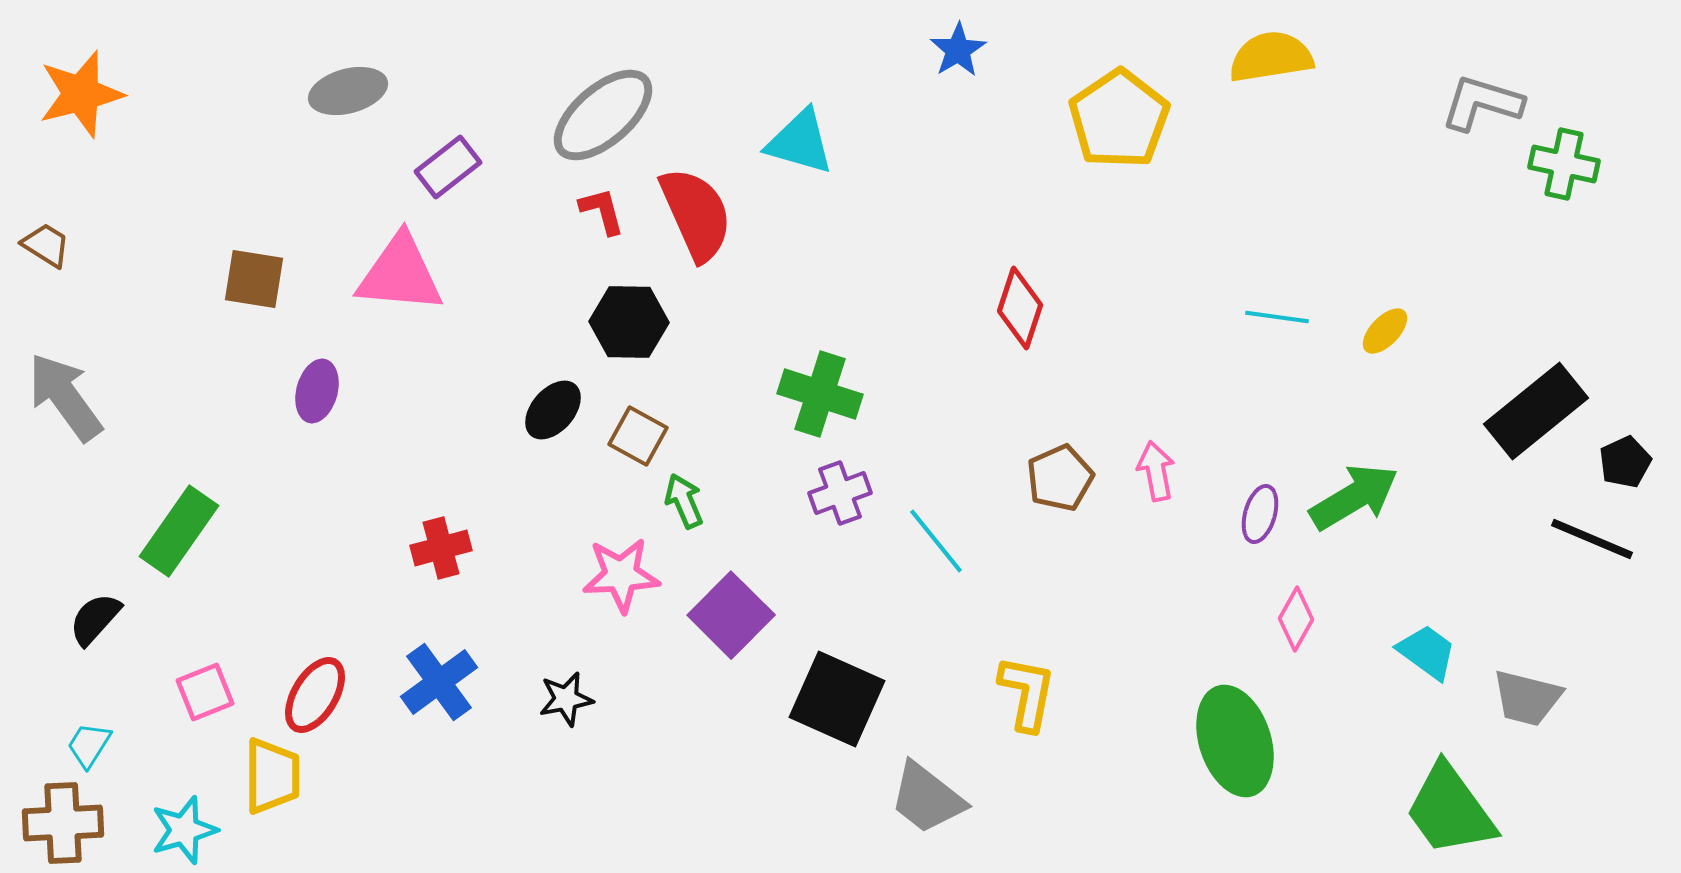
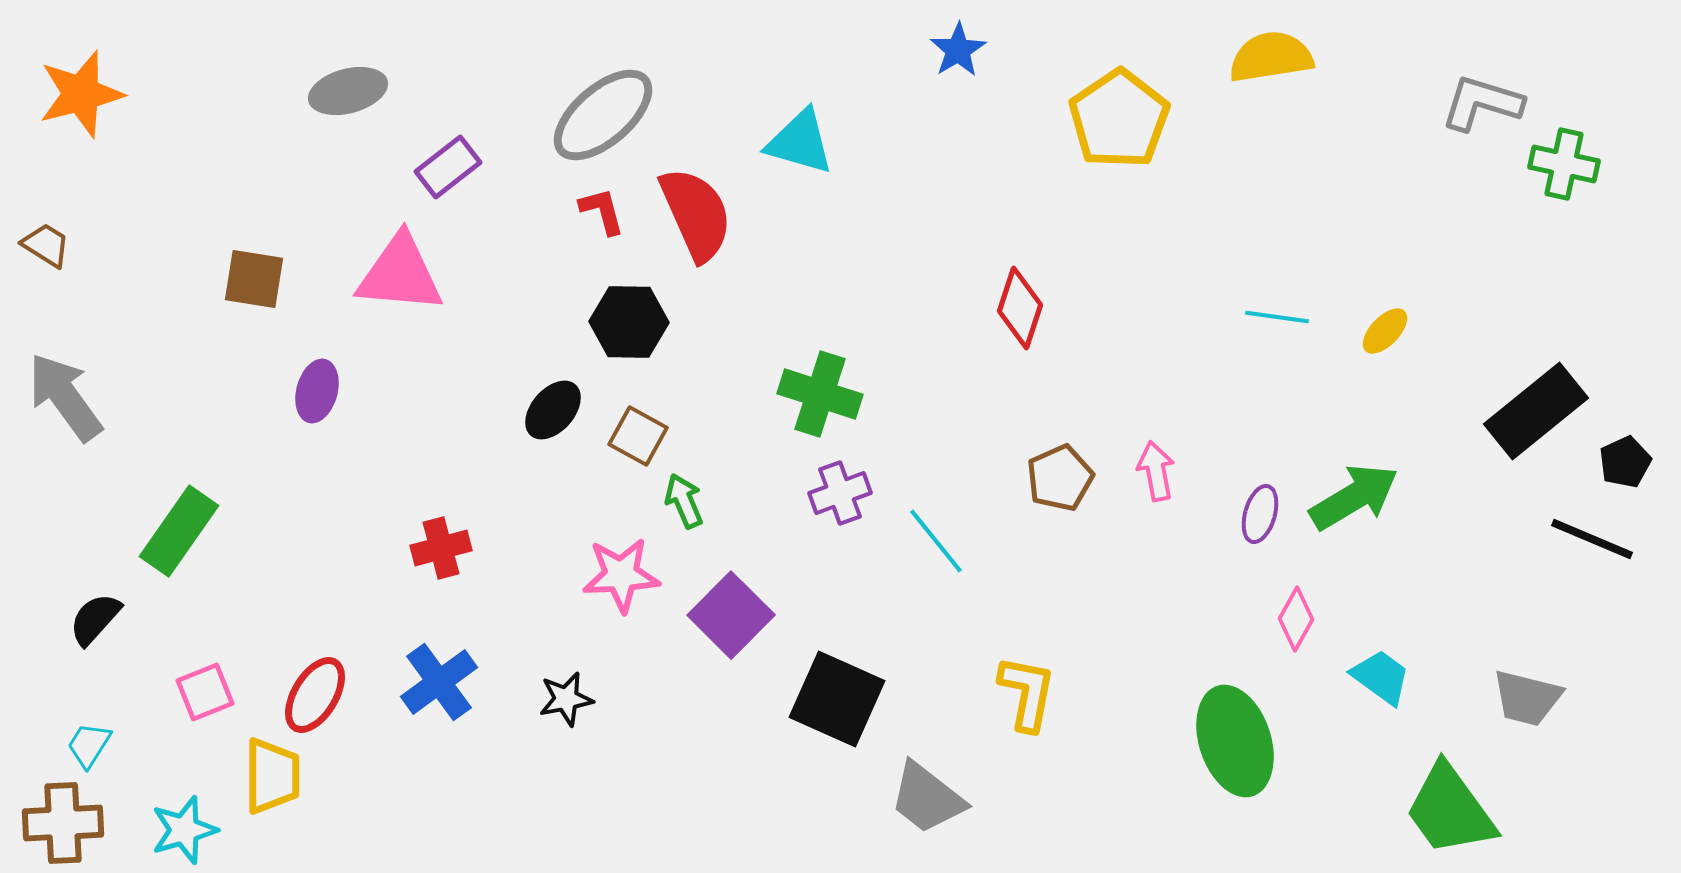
cyan trapezoid at (1427, 652): moved 46 px left, 25 px down
